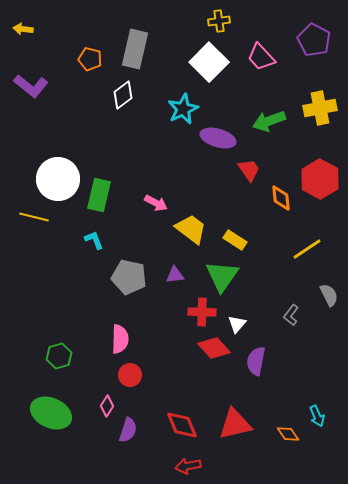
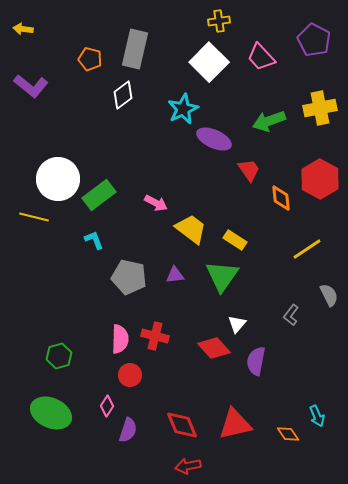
purple ellipse at (218, 138): moved 4 px left, 1 px down; rotated 8 degrees clockwise
green rectangle at (99, 195): rotated 40 degrees clockwise
red cross at (202, 312): moved 47 px left, 24 px down; rotated 12 degrees clockwise
